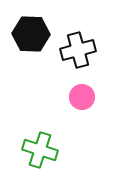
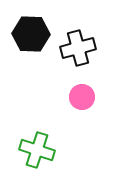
black cross: moved 2 px up
green cross: moved 3 px left
